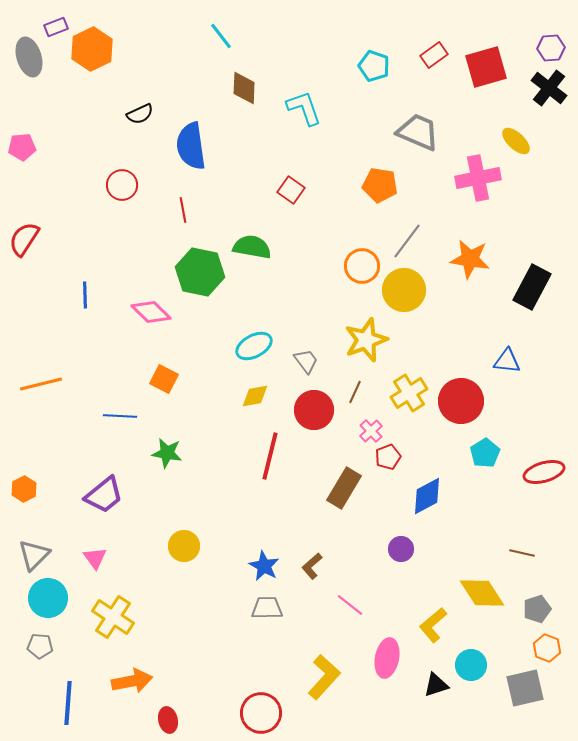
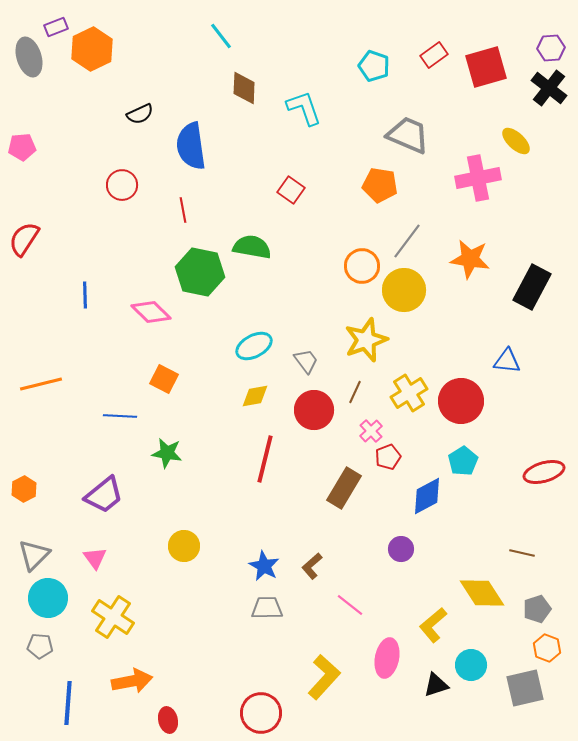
gray trapezoid at (418, 132): moved 10 px left, 3 px down
cyan pentagon at (485, 453): moved 22 px left, 8 px down
red line at (270, 456): moved 5 px left, 3 px down
